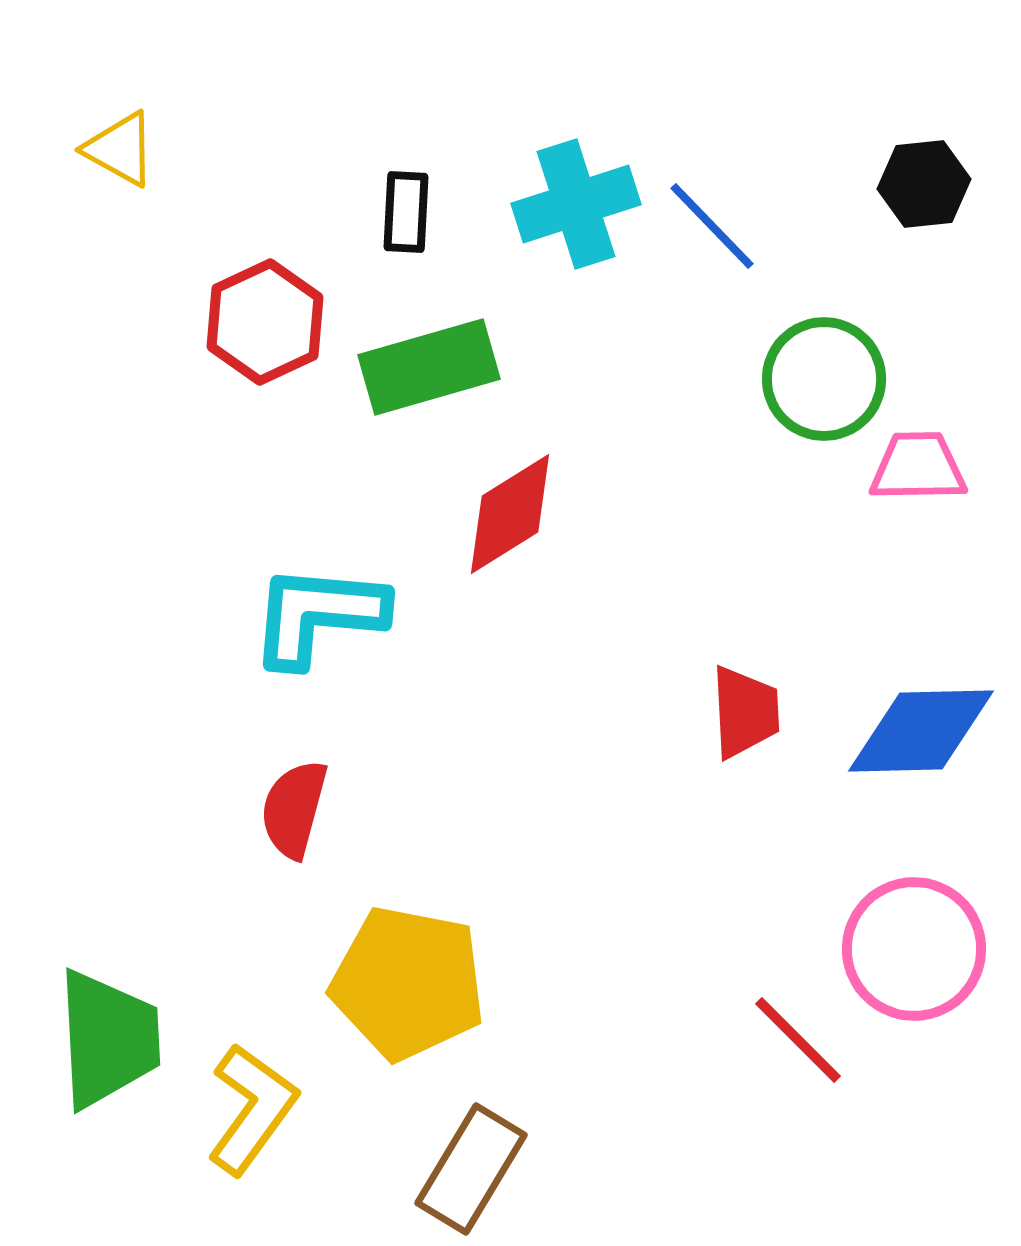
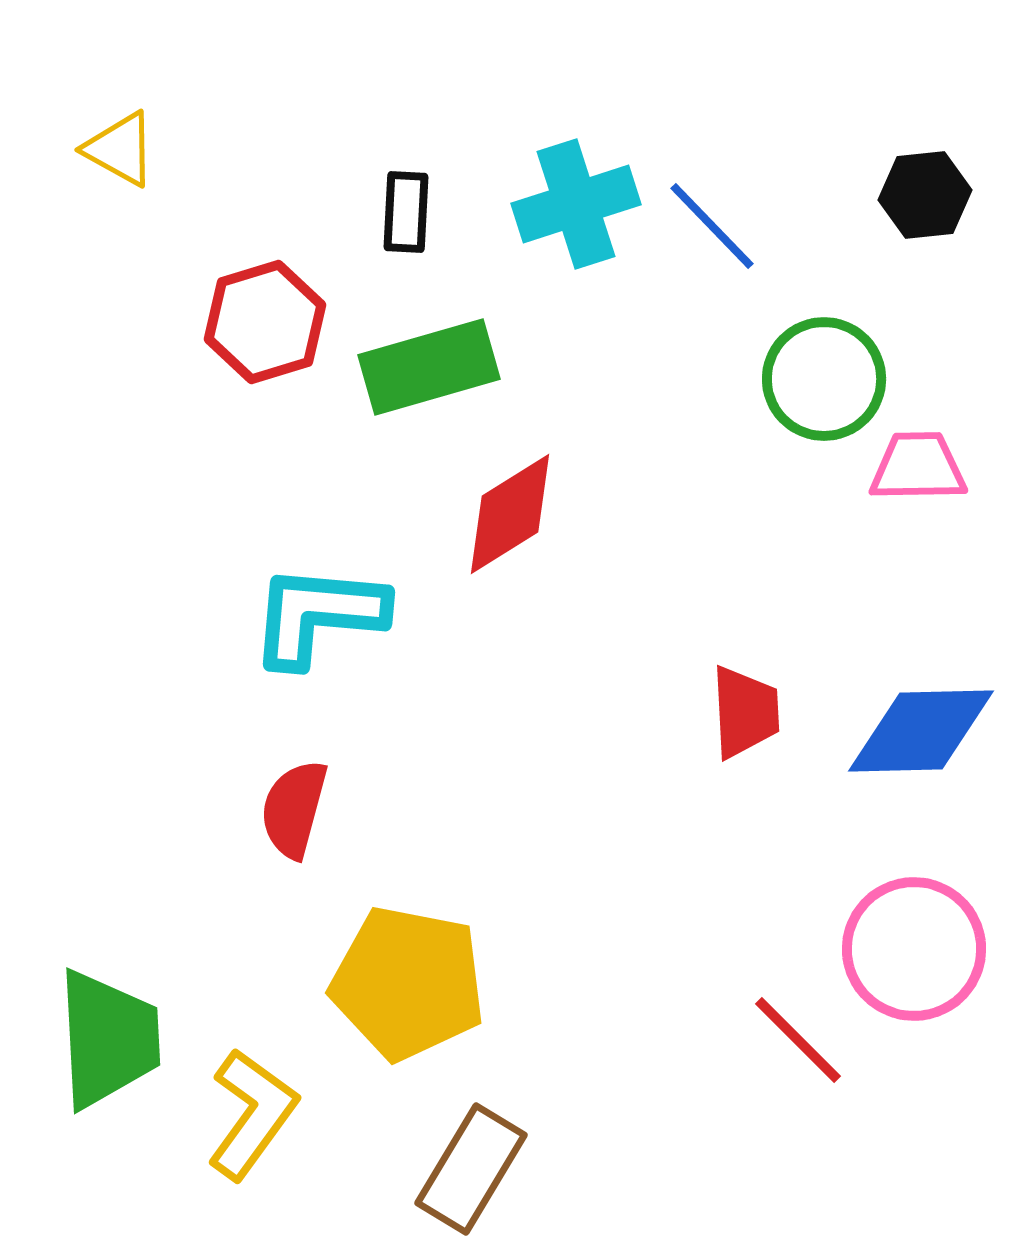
black hexagon: moved 1 px right, 11 px down
red hexagon: rotated 8 degrees clockwise
yellow L-shape: moved 5 px down
